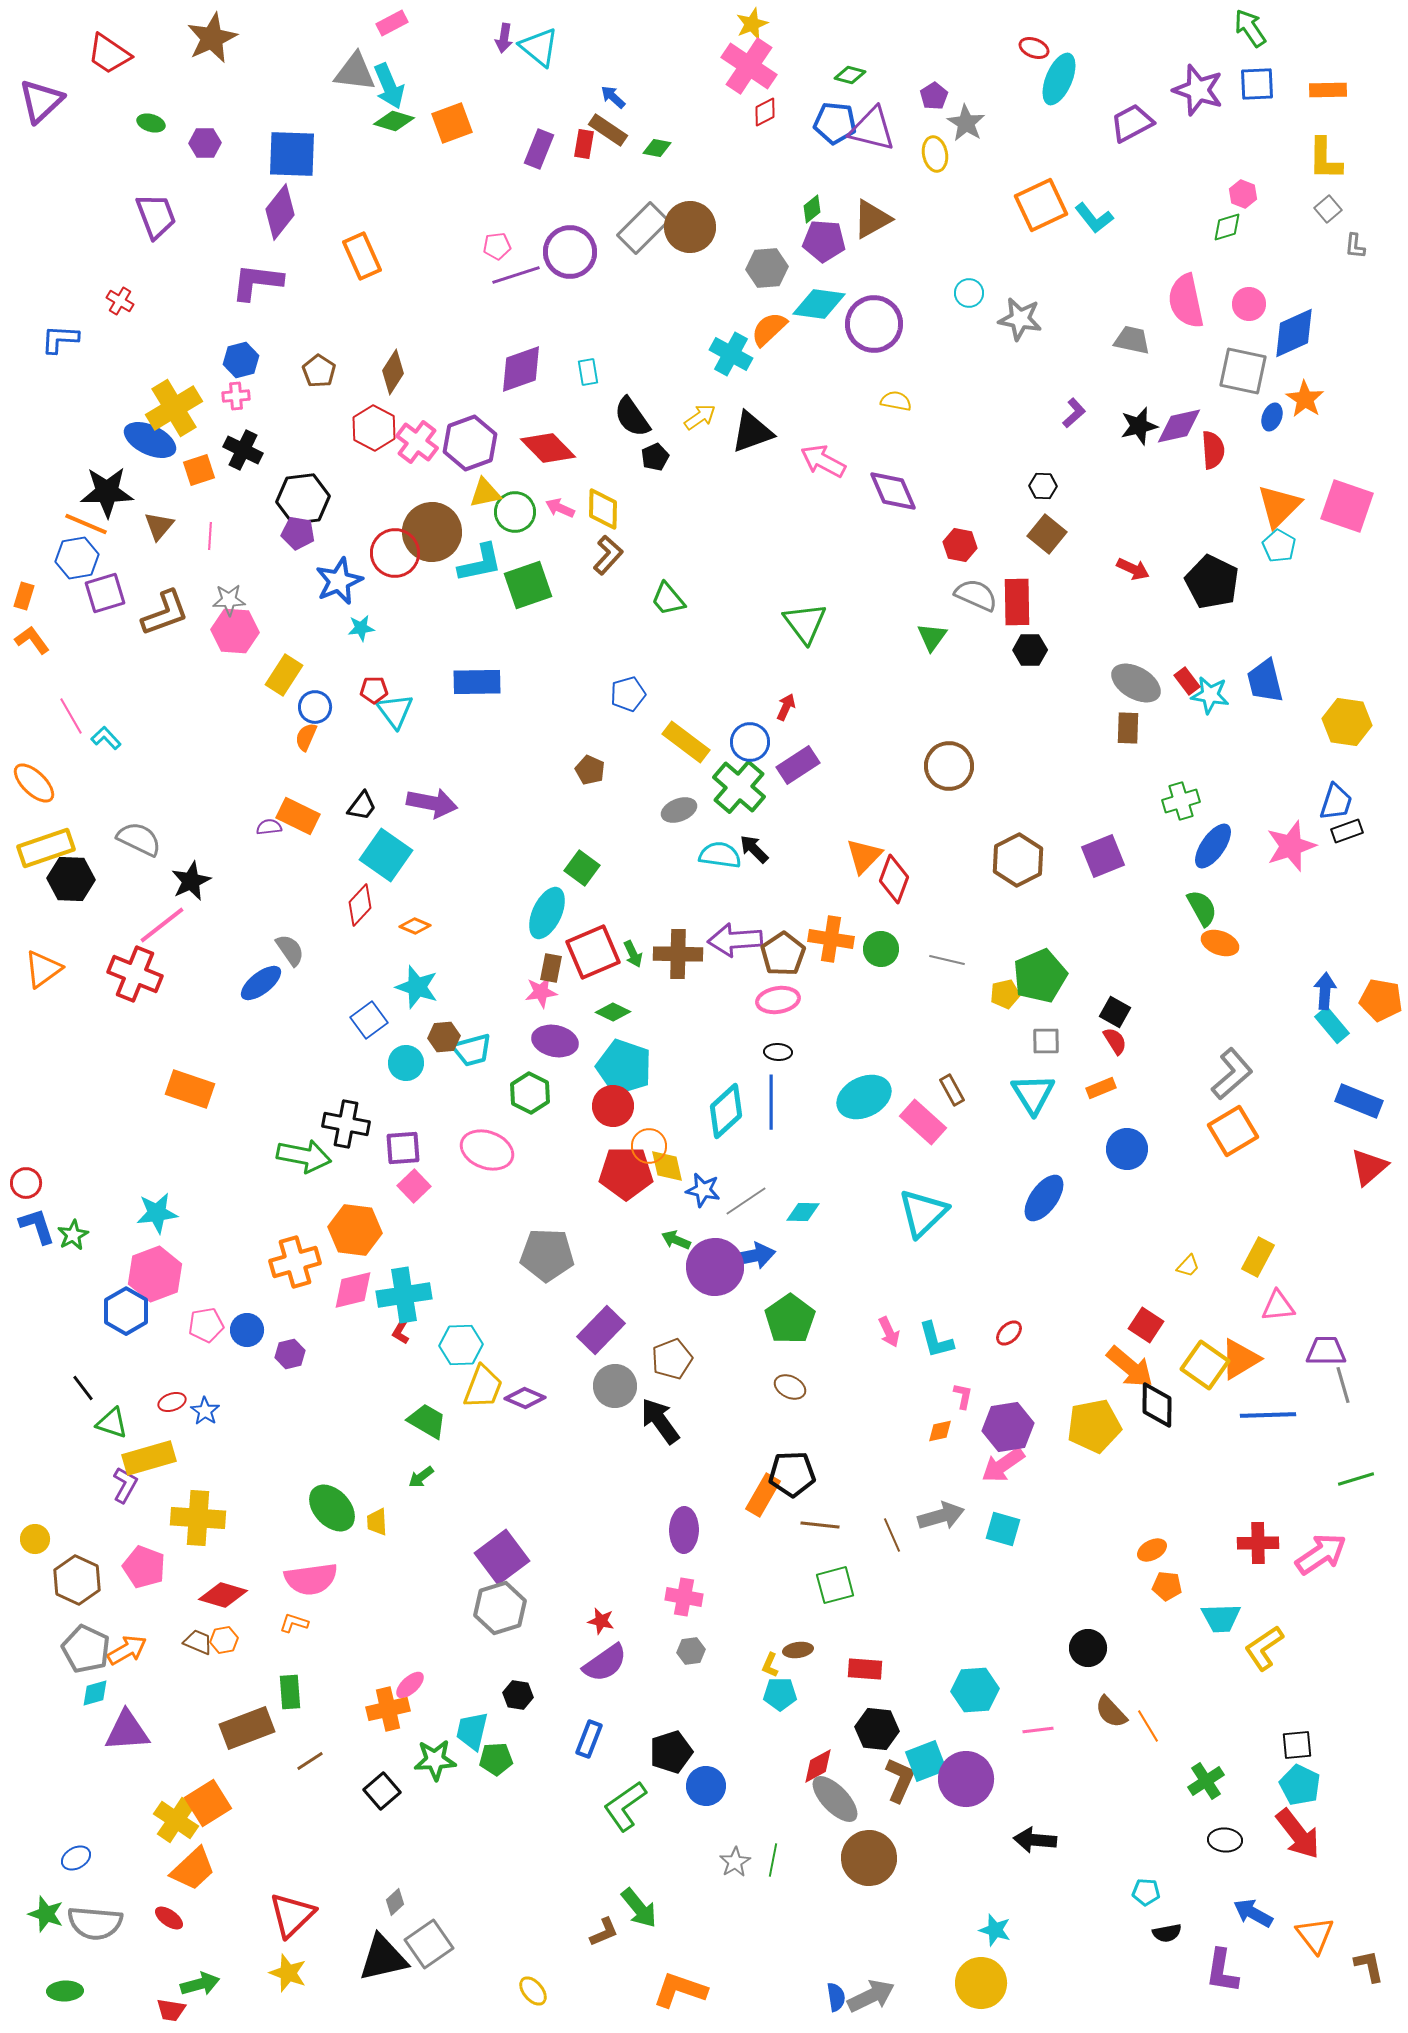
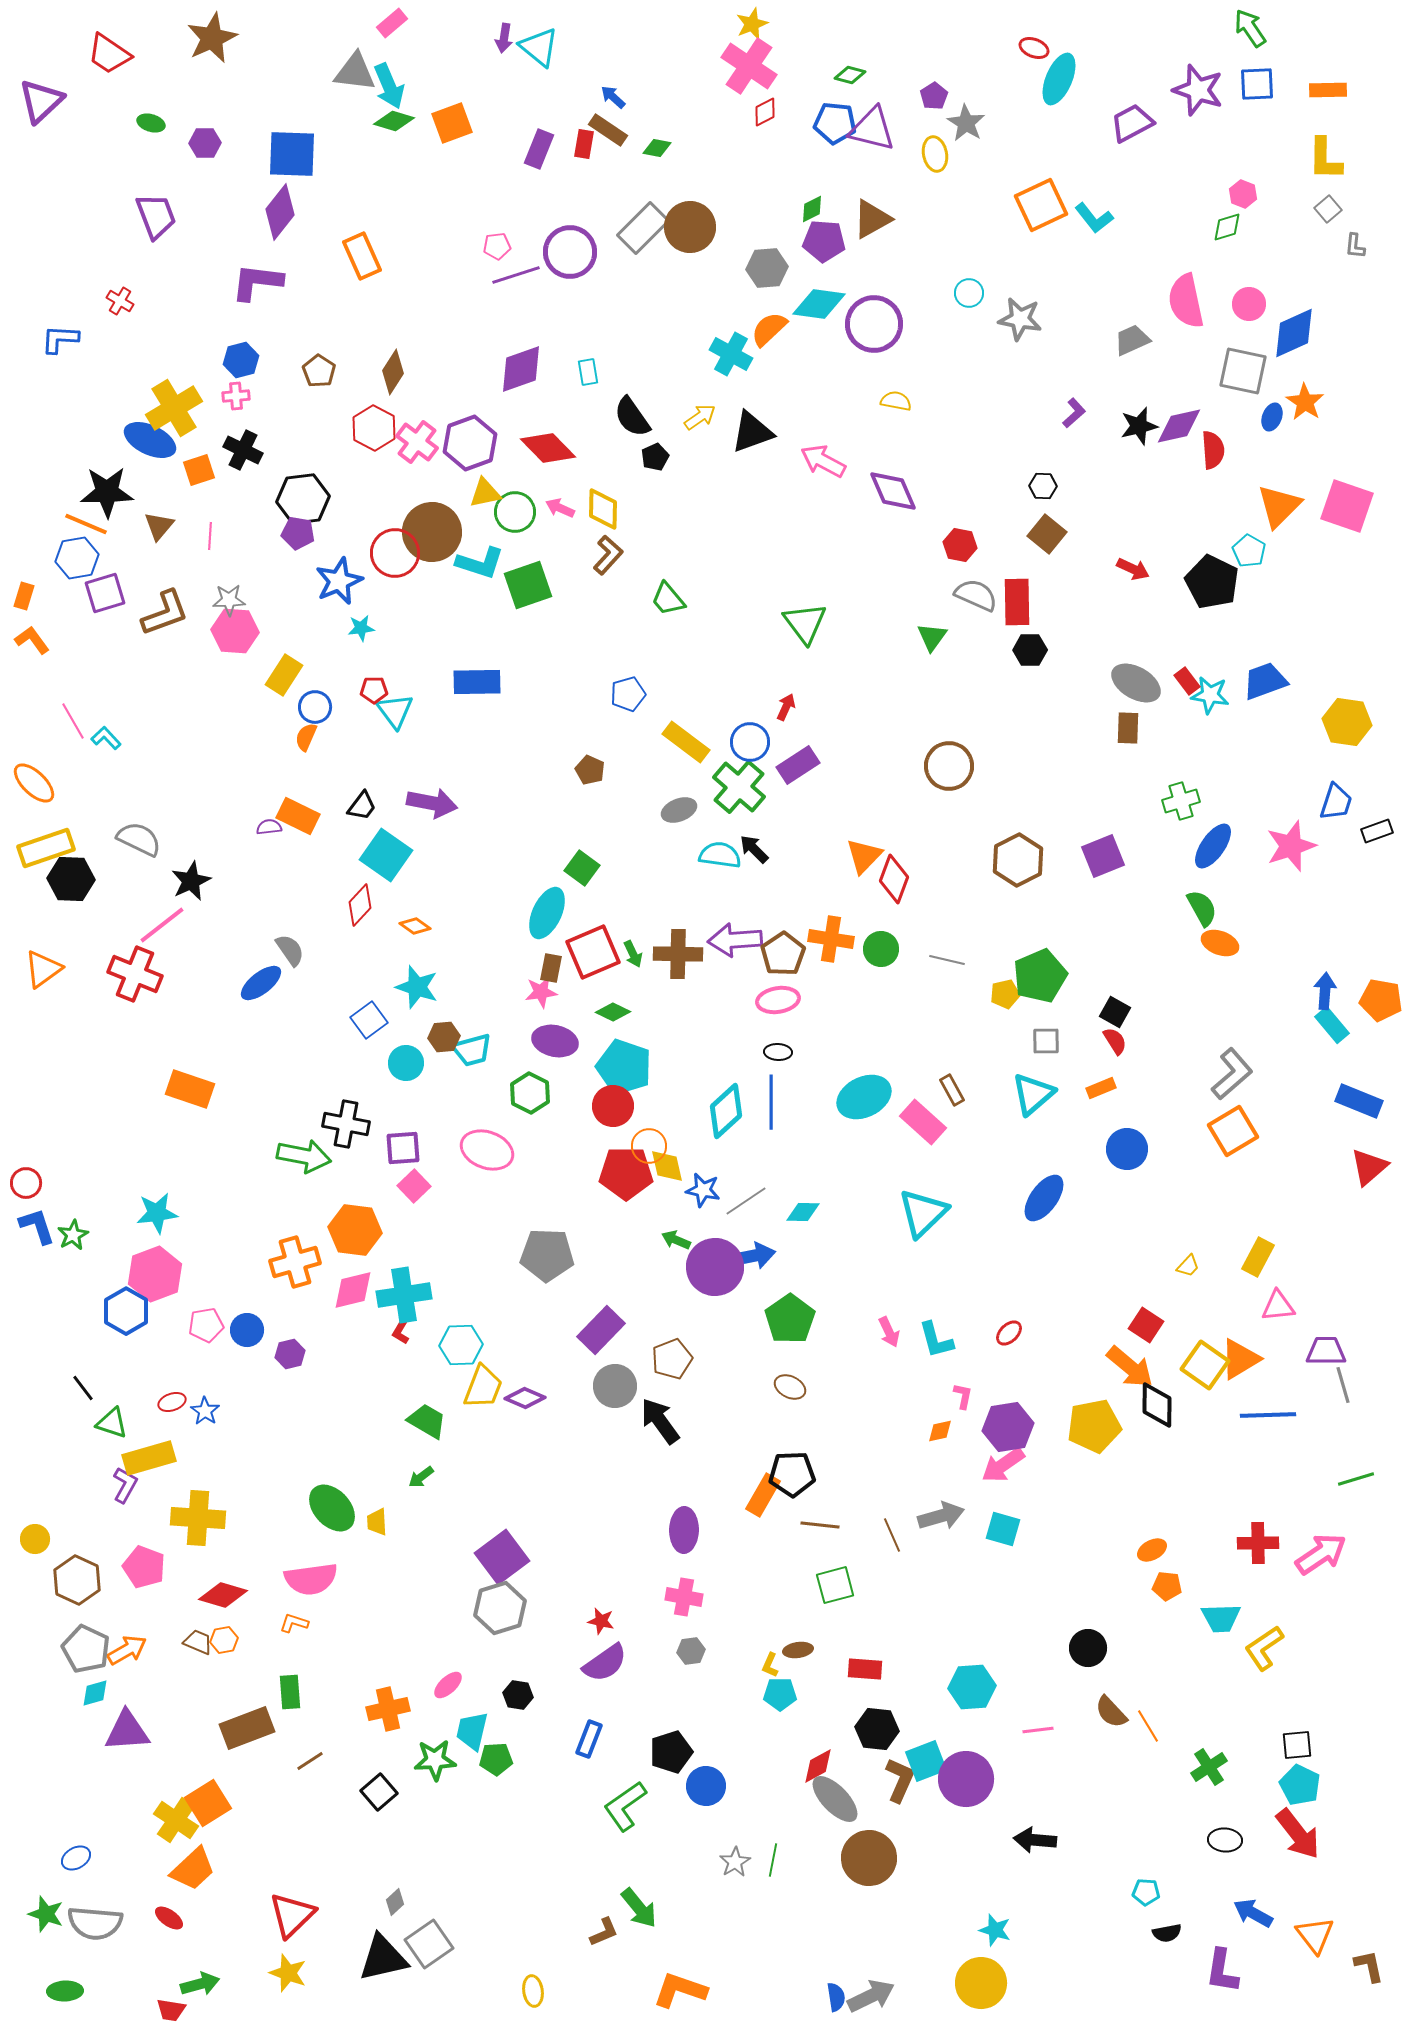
pink rectangle at (392, 23): rotated 12 degrees counterclockwise
green diamond at (812, 209): rotated 12 degrees clockwise
gray trapezoid at (1132, 340): rotated 36 degrees counterclockwise
orange star at (1305, 399): moved 3 px down
cyan pentagon at (1279, 546): moved 30 px left, 5 px down
cyan L-shape at (480, 563): rotated 30 degrees clockwise
blue trapezoid at (1265, 681): rotated 84 degrees clockwise
pink line at (71, 716): moved 2 px right, 5 px down
black rectangle at (1347, 831): moved 30 px right
orange diamond at (415, 926): rotated 12 degrees clockwise
cyan triangle at (1033, 1094): rotated 21 degrees clockwise
pink ellipse at (410, 1685): moved 38 px right
cyan hexagon at (975, 1690): moved 3 px left, 3 px up
green cross at (1206, 1781): moved 3 px right, 14 px up
black square at (382, 1791): moved 3 px left, 1 px down
yellow ellipse at (533, 1991): rotated 32 degrees clockwise
